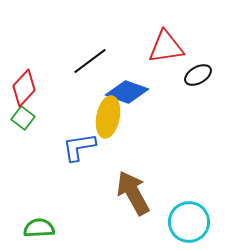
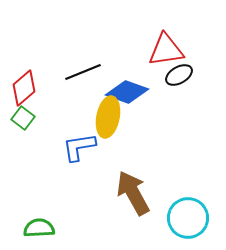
red triangle: moved 3 px down
black line: moved 7 px left, 11 px down; rotated 15 degrees clockwise
black ellipse: moved 19 px left
red diamond: rotated 6 degrees clockwise
cyan circle: moved 1 px left, 4 px up
